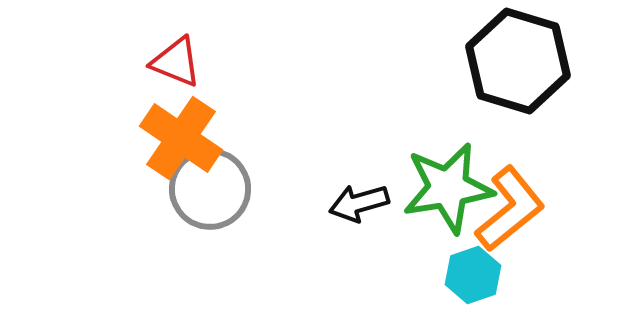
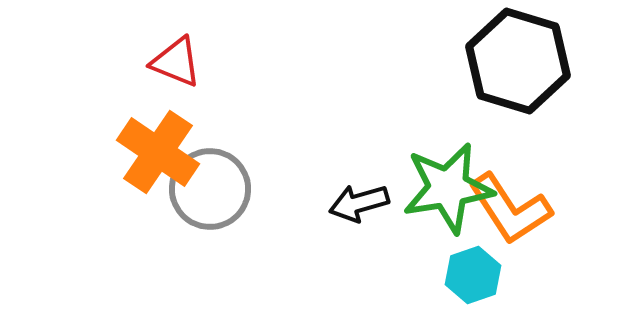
orange cross: moved 23 px left, 14 px down
orange L-shape: rotated 96 degrees clockwise
